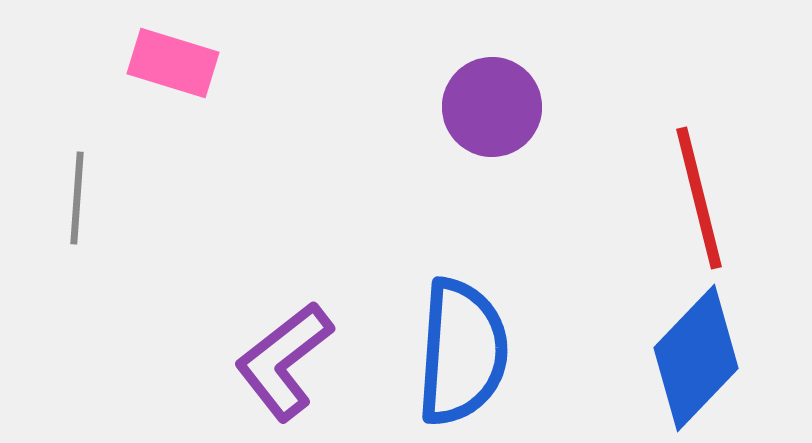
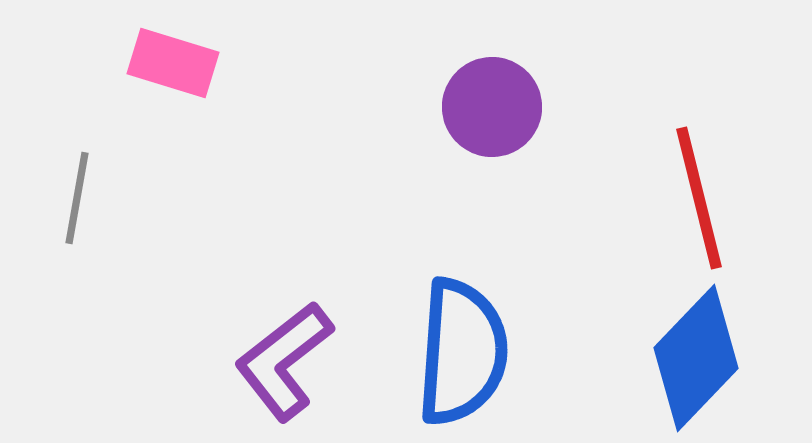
gray line: rotated 6 degrees clockwise
